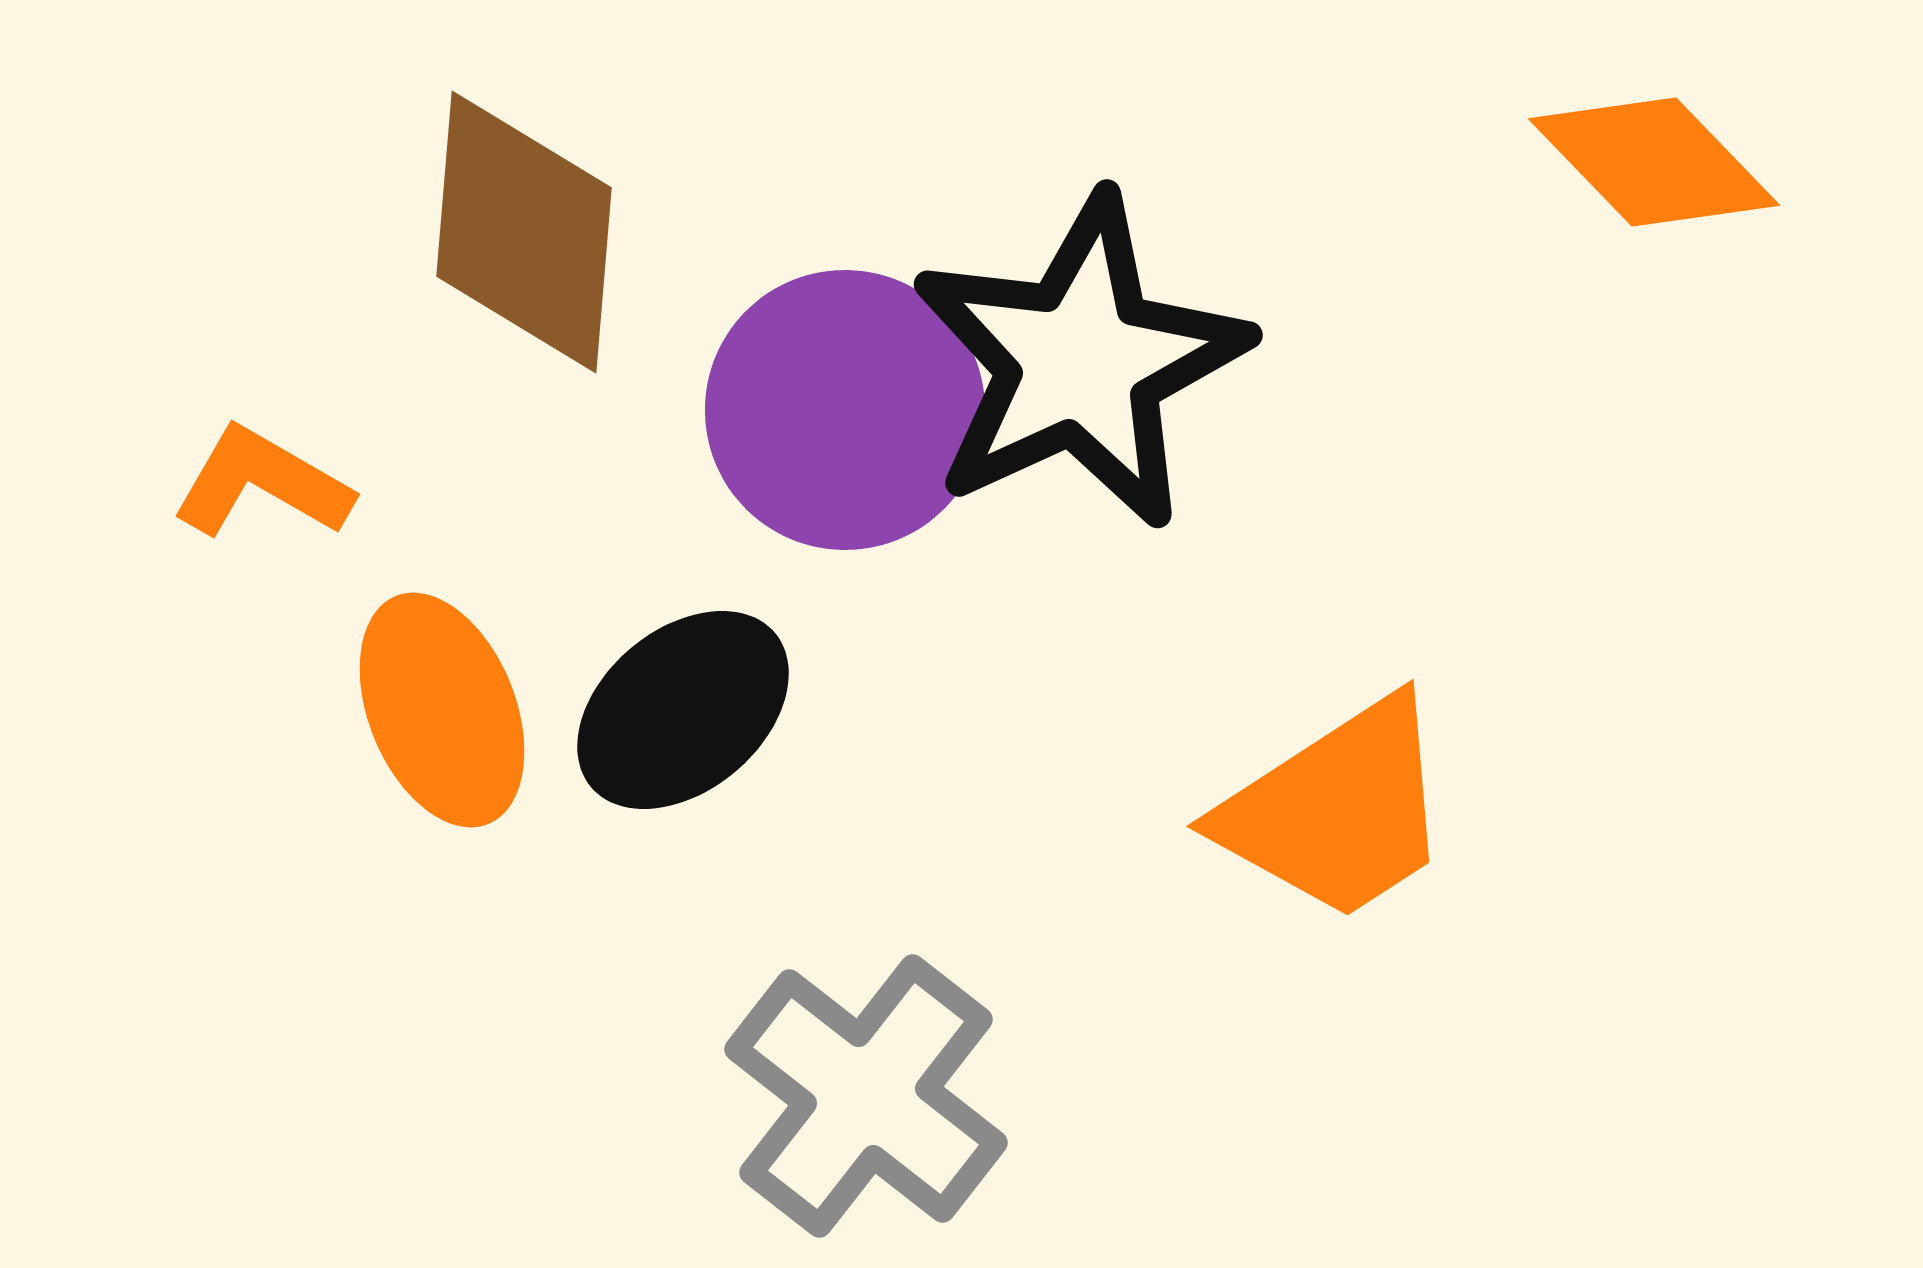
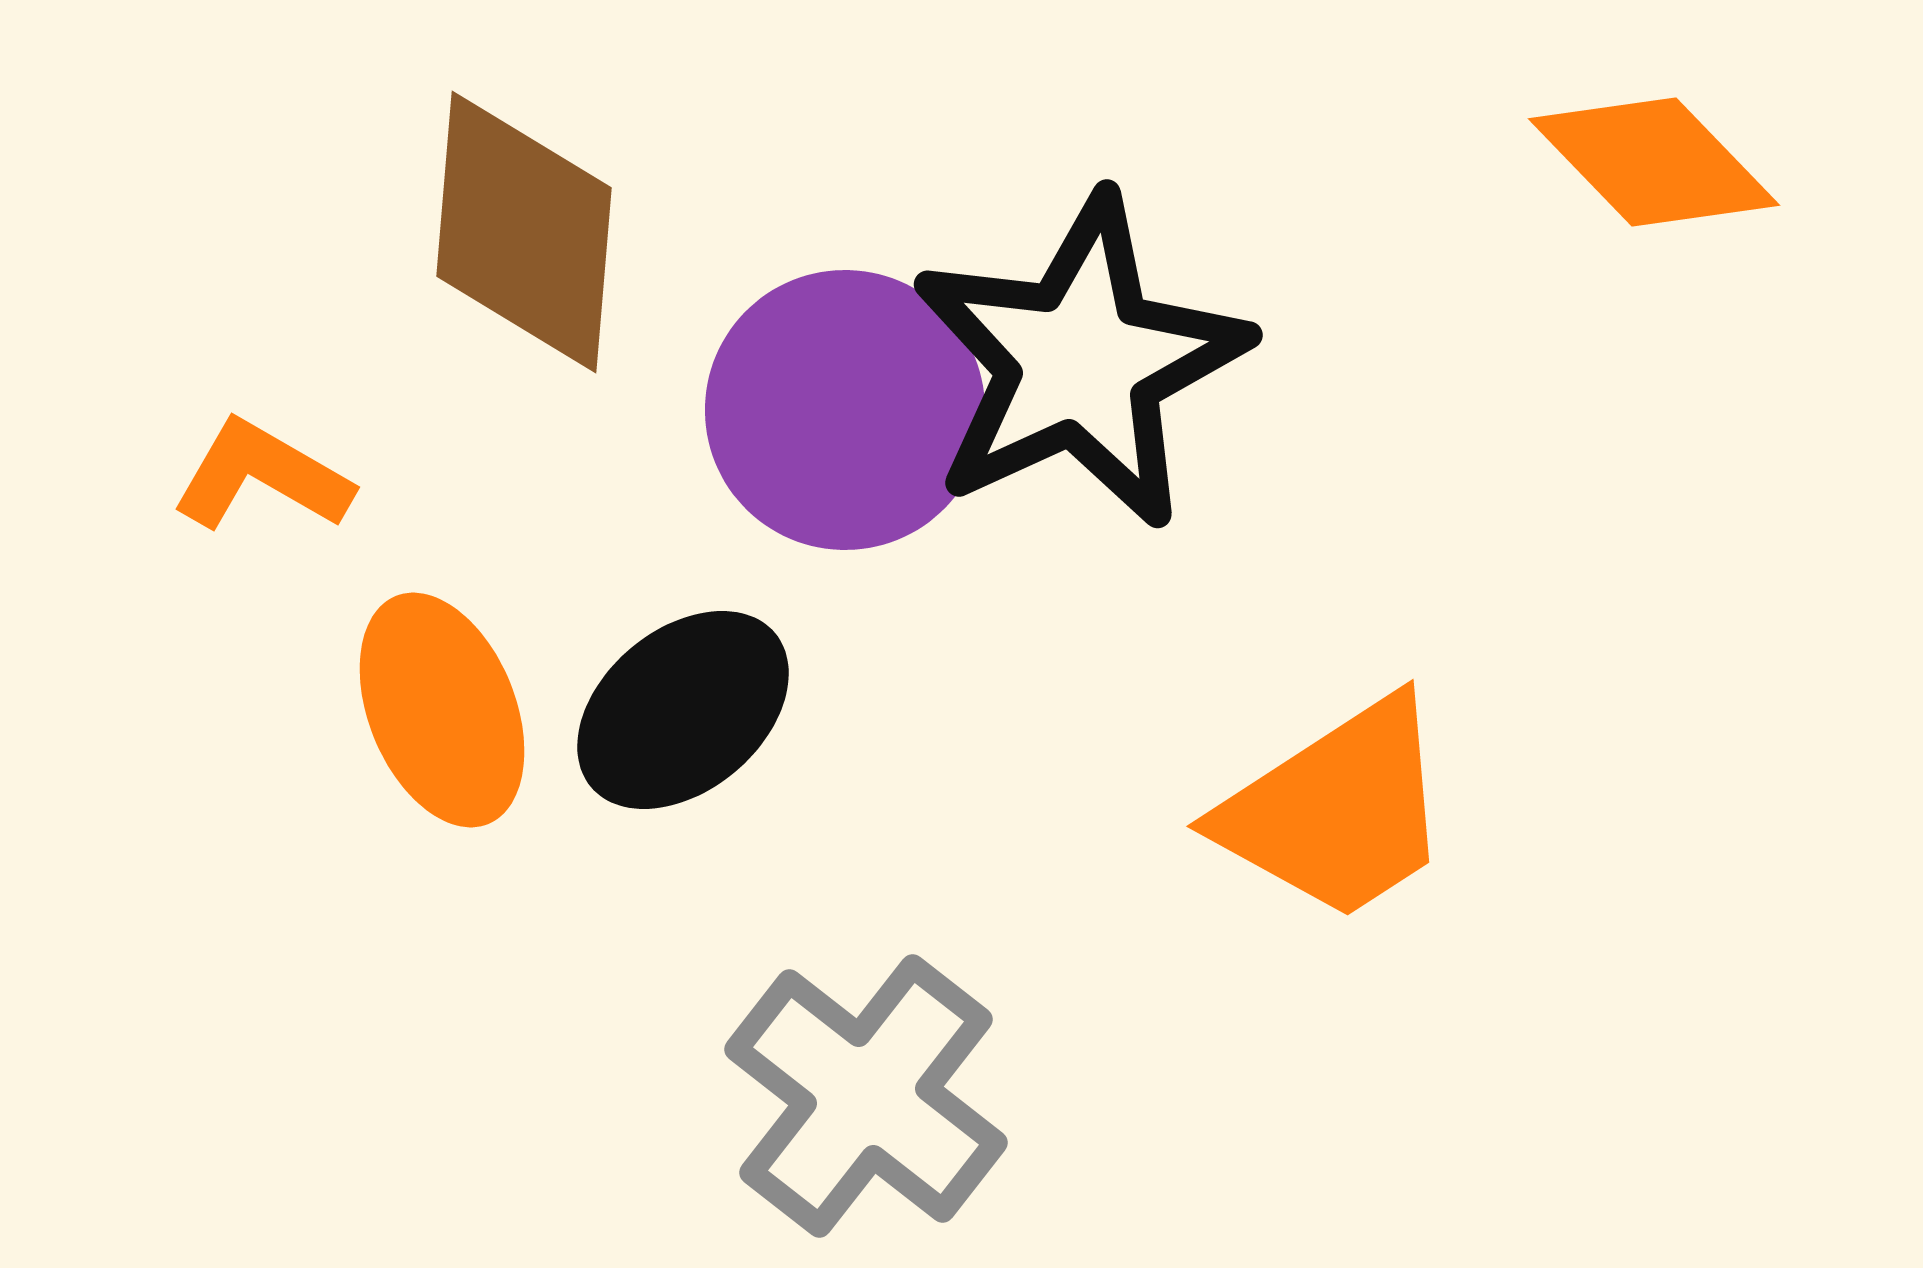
orange L-shape: moved 7 px up
